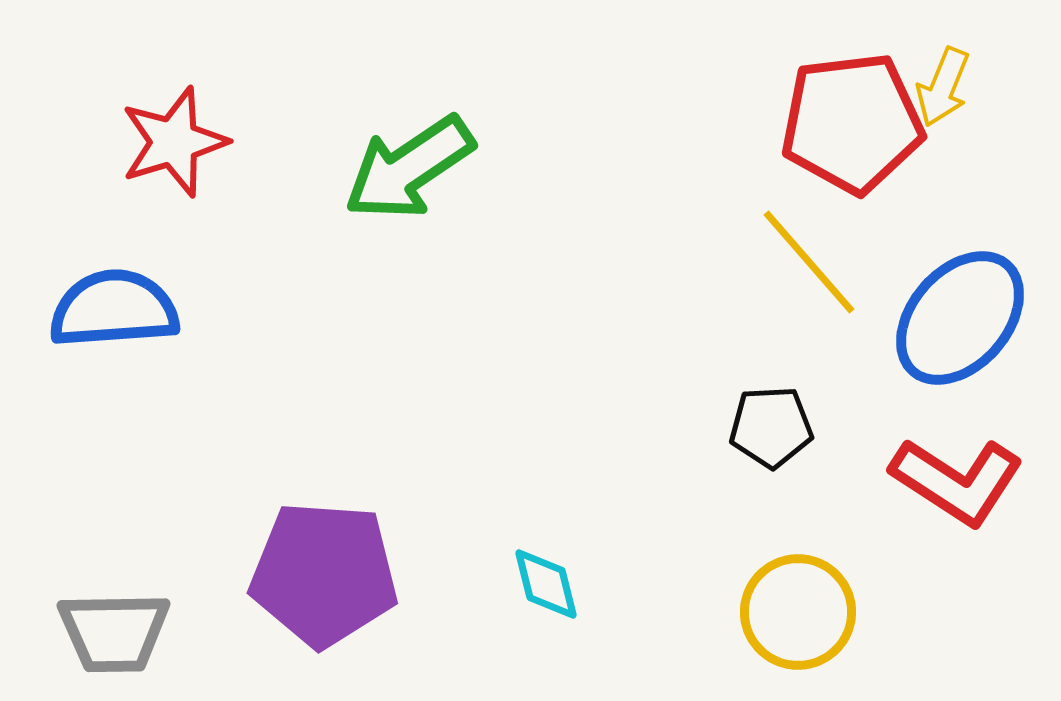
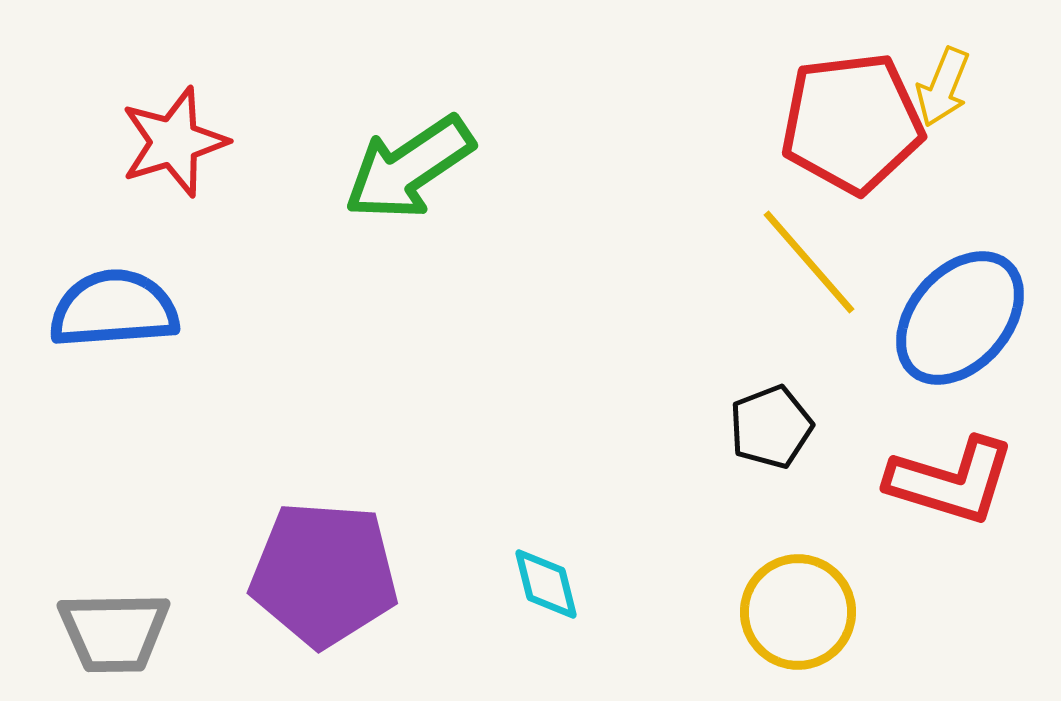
black pentagon: rotated 18 degrees counterclockwise
red L-shape: moved 6 px left; rotated 16 degrees counterclockwise
